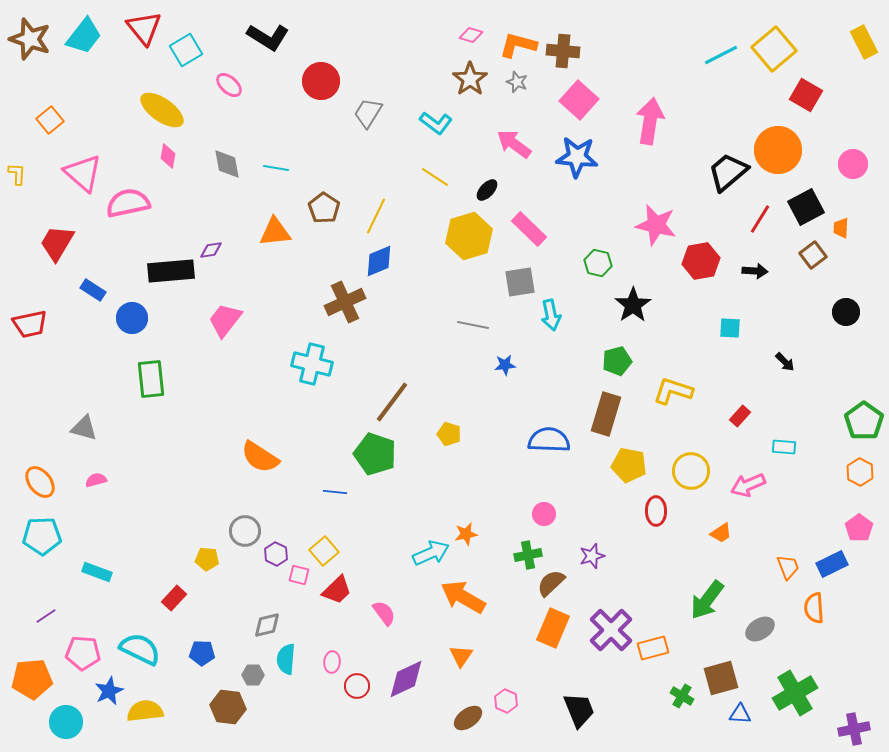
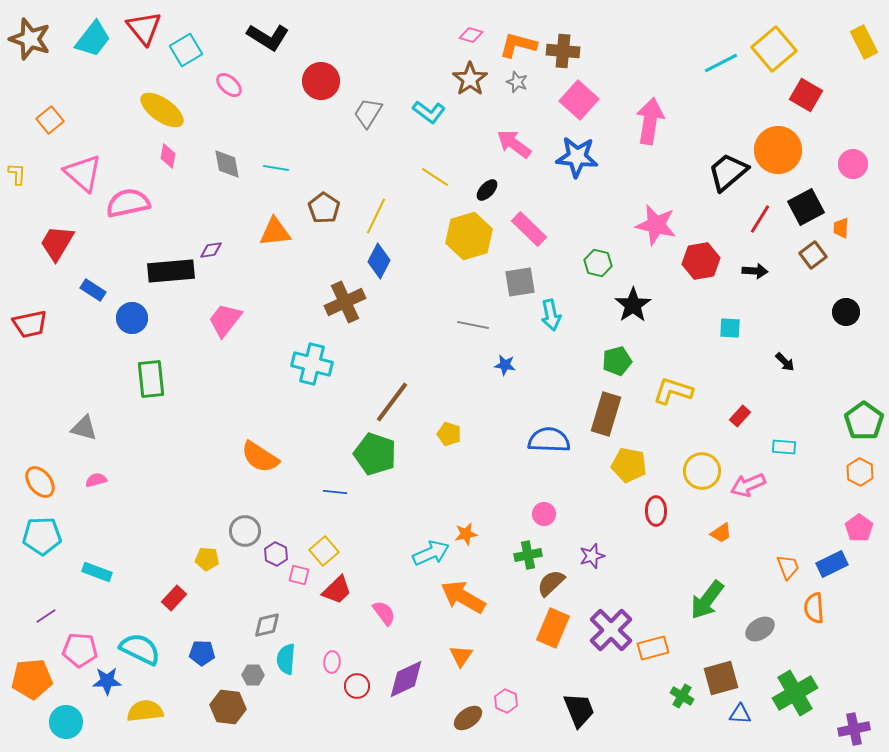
cyan trapezoid at (84, 36): moved 9 px right, 3 px down
cyan line at (721, 55): moved 8 px down
cyan L-shape at (436, 123): moved 7 px left, 11 px up
blue diamond at (379, 261): rotated 40 degrees counterclockwise
blue star at (505, 365): rotated 15 degrees clockwise
yellow circle at (691, 471): moved 11 px right
pink pentagon at (83, 653): moved 3 px left, 3 px up
blue star at (109, 691): moved 2 px left, 10 px up; rotated 24 degrees clockwise
